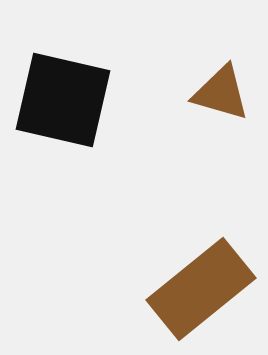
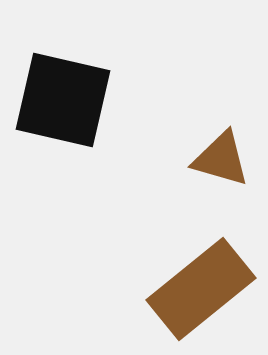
brown triangle: moved 66 px down
